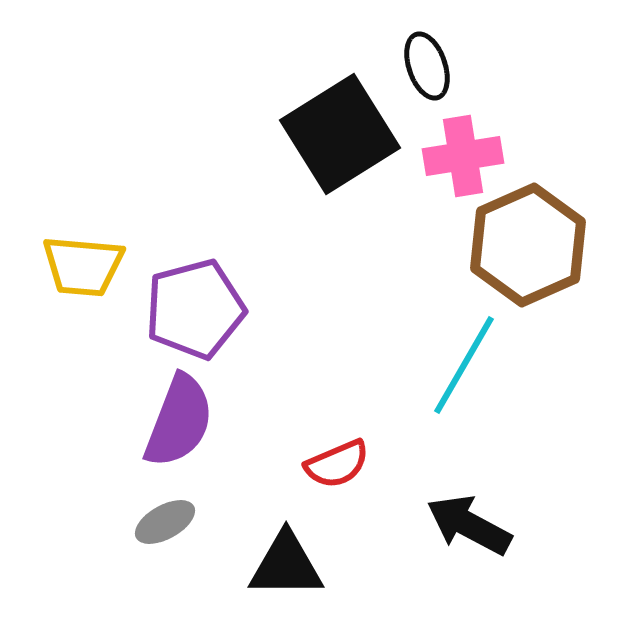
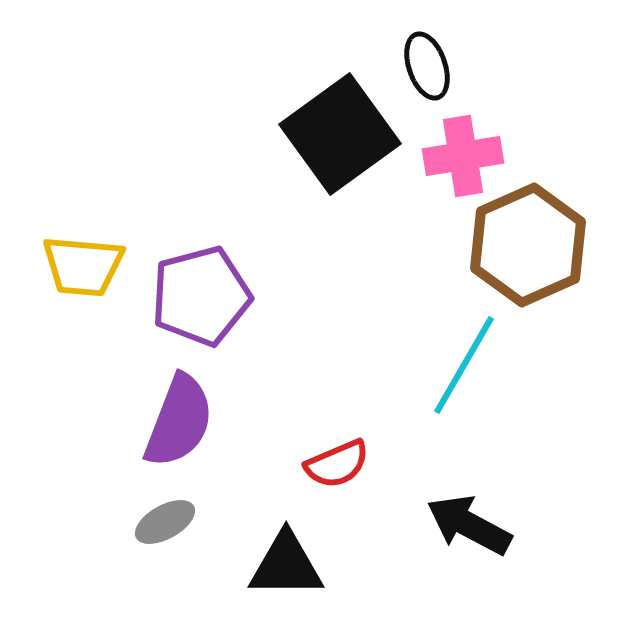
black square: rotated 4 degrees counterclockwise
purple pentagon: moved 6 px right, 13 px up
